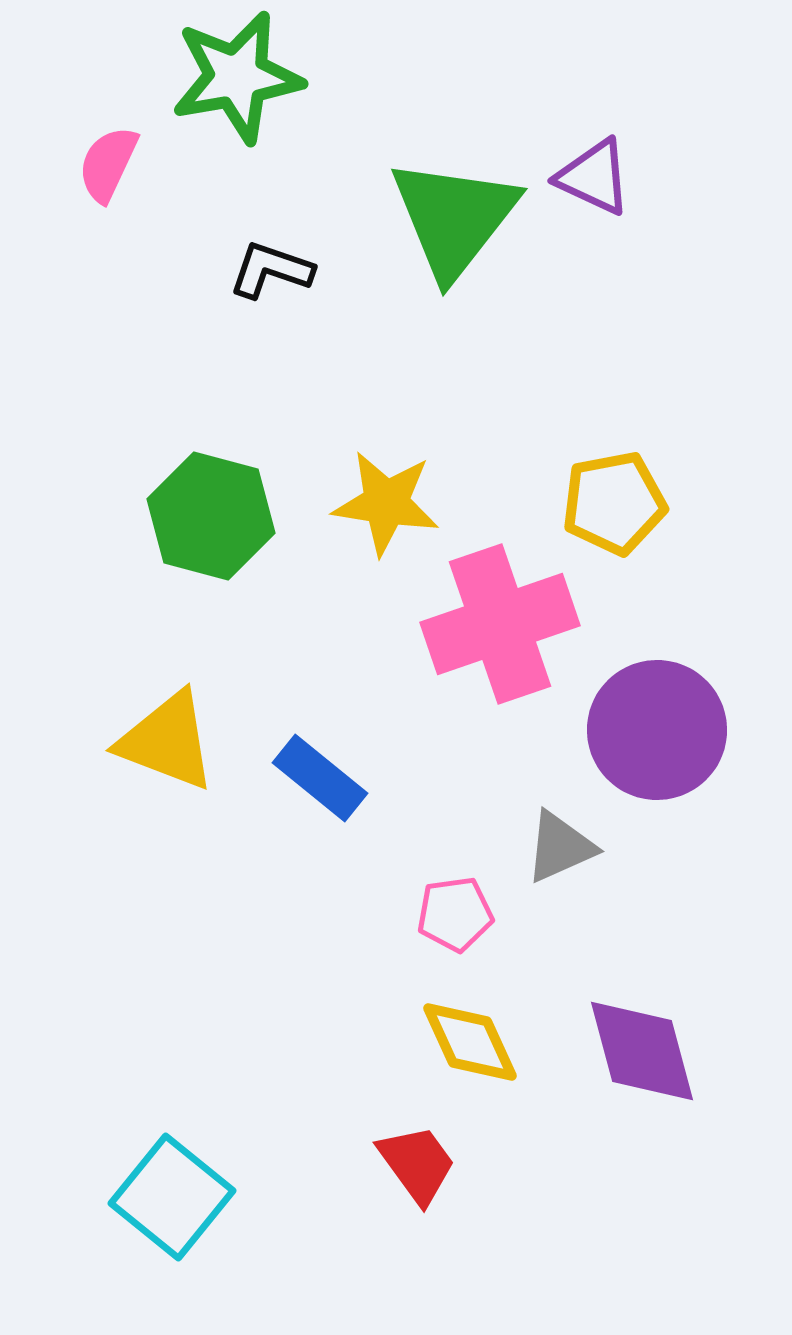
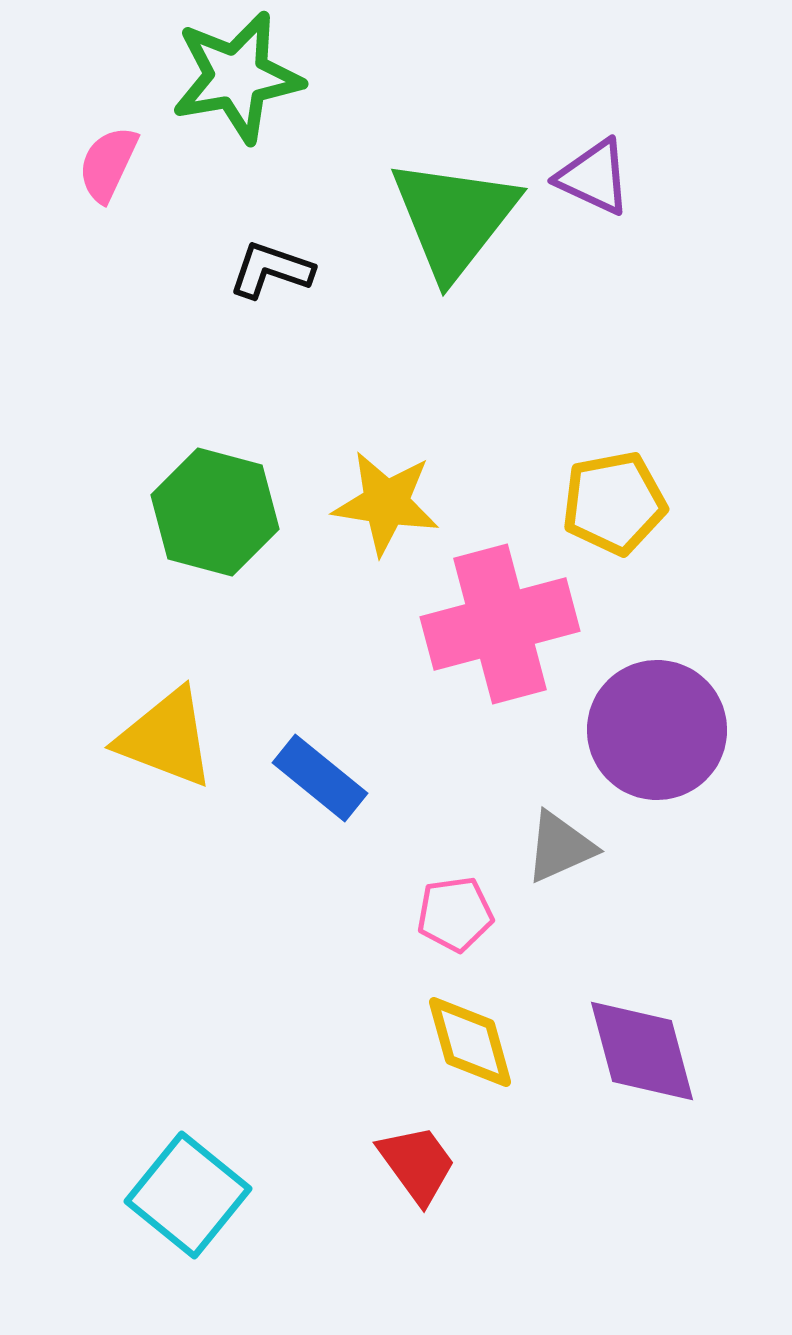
green hexagon: moved 4 px right, 4 px up
pink cross: rotated 4 degrees clockwise
yellow triangle: moved 1 px left, 3 px up
yellow diamond: rotated 9 degrees clockwise
cyan square: moved 16 px right, 2 px up
